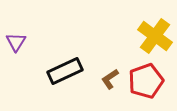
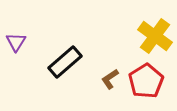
black rectangle: moved 9 px up; rotated 16 degrees counterclockwise
red pentagon: rotated 12 degrees counterclockwise
